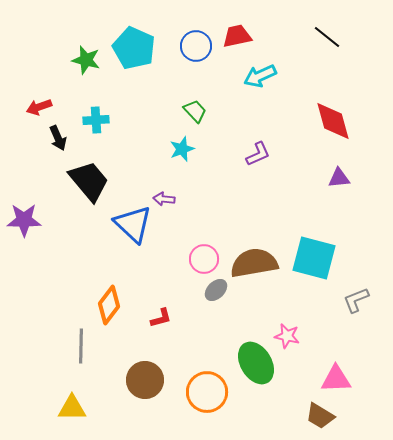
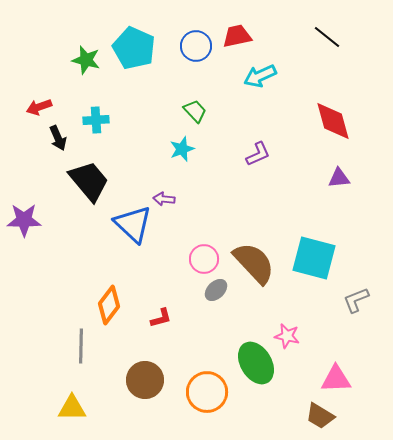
brown semicircle: rotated 57 degrees clockwise
